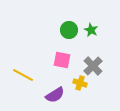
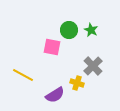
pink square: moved 10 px left, 13 px up
yellow cross: moved 3 px left
